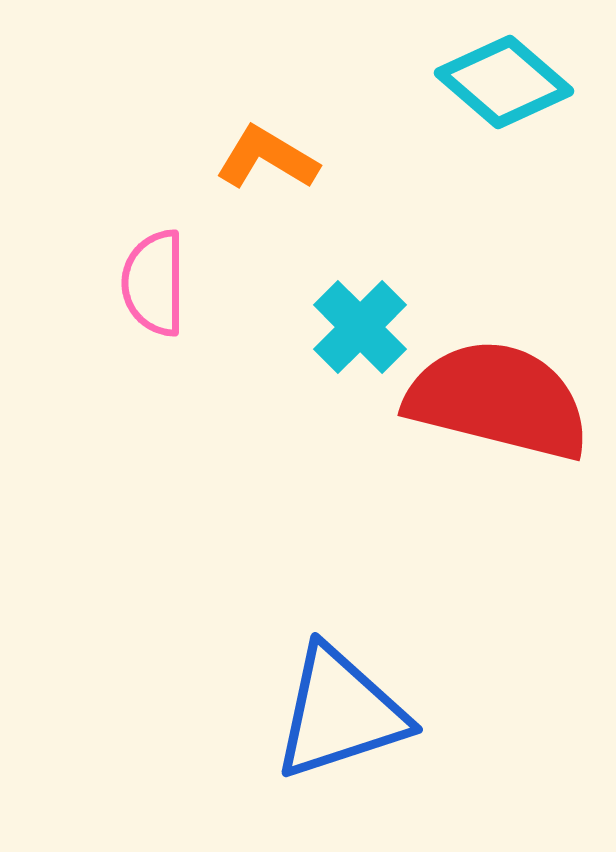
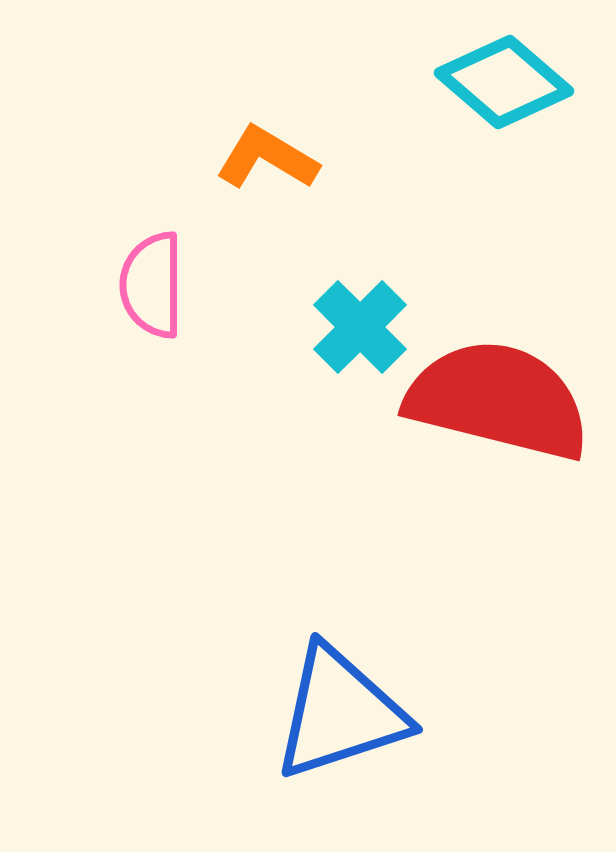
pink semicircle: moved 2 px left, 2 px down
